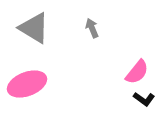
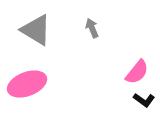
gray triangle: moved 2 px right, 2 px down
black L-shape: moved 1 px down
